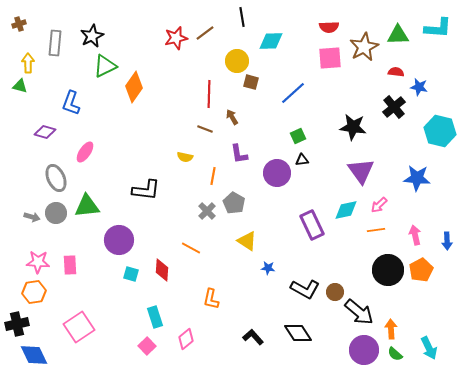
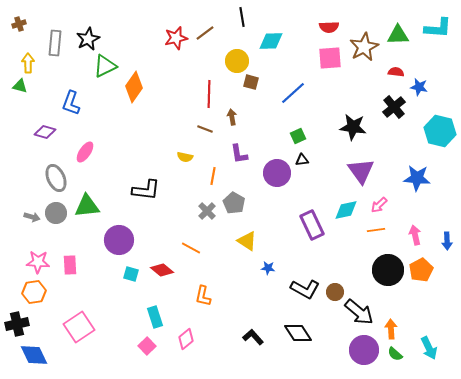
black star at (92, 36): moved 4 px left, 3 px down
brown arrow at (232, 117): rotated 21 degrees clockwise
red diamond at (162, 270): rotated 55 degrees counterclockwise
orange L-shape at (211, 299): moved 8 px left, 3 px up
